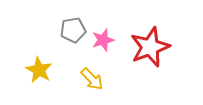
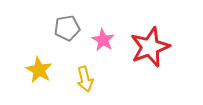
gray pentagon: moved 6 px left, 2 px up
pink star: rotated 25 degrees counterclockwise
yellow arrow: moved 7 px left; rotated 30 degrees clockwise
